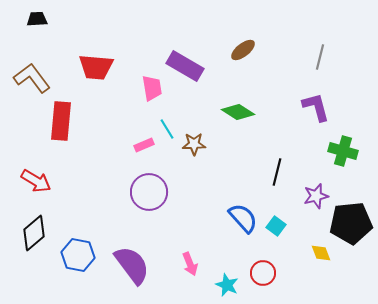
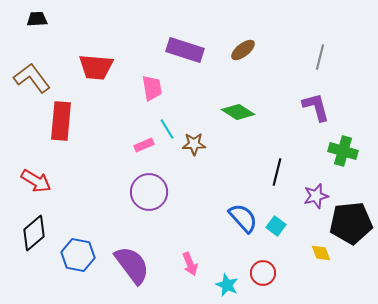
purple rectangle: moved 16 px up; rotated 12 degrees counterclockwise
